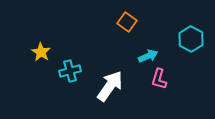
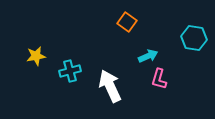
cyan hexagon: moved 3 px right, 1 px up; rotated 20 degrees counterclockwise
yellow star: moved 5 px left, 4 px down; rotated 30 degrees clockwise
white arrow: rotated 60 degrees counterclockwise
